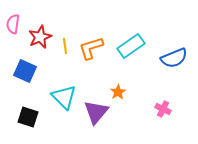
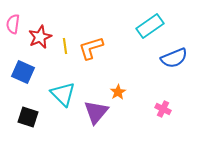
cyan rectangle: moved 19 px right, 20 px up
blue square: moved 2 px left, 1 px down
cyan triangle: moved 1 px left, 3 px up
